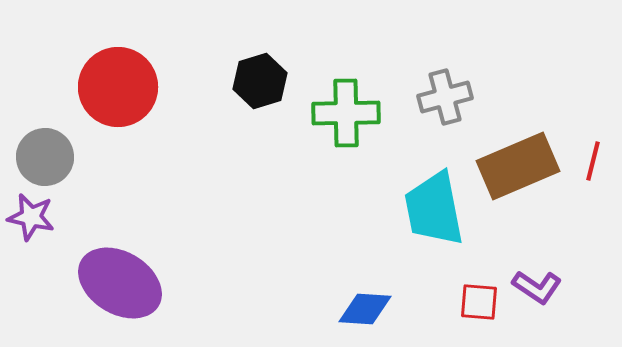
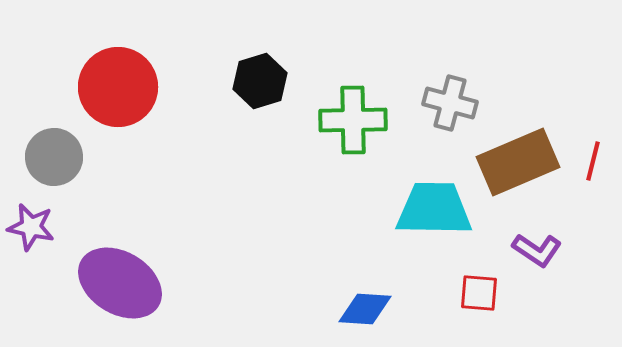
gray cross: moved 5 px right, 6 px down; rotated 30 degrees clockwise
green cross: moved 7 px right, 7 px down
gray circle: moved 9 px right
brown rectangle: moved 4 px up
cyan trapezoid: rotated 102 degrees clockwise
purple star: moved 10 px down
purple L-shape: moved 37 px up
red square: moved 9 px up
